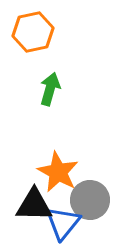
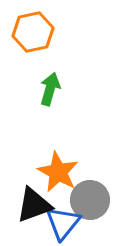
black triangle: rotated 21 degrees counterclockwise
